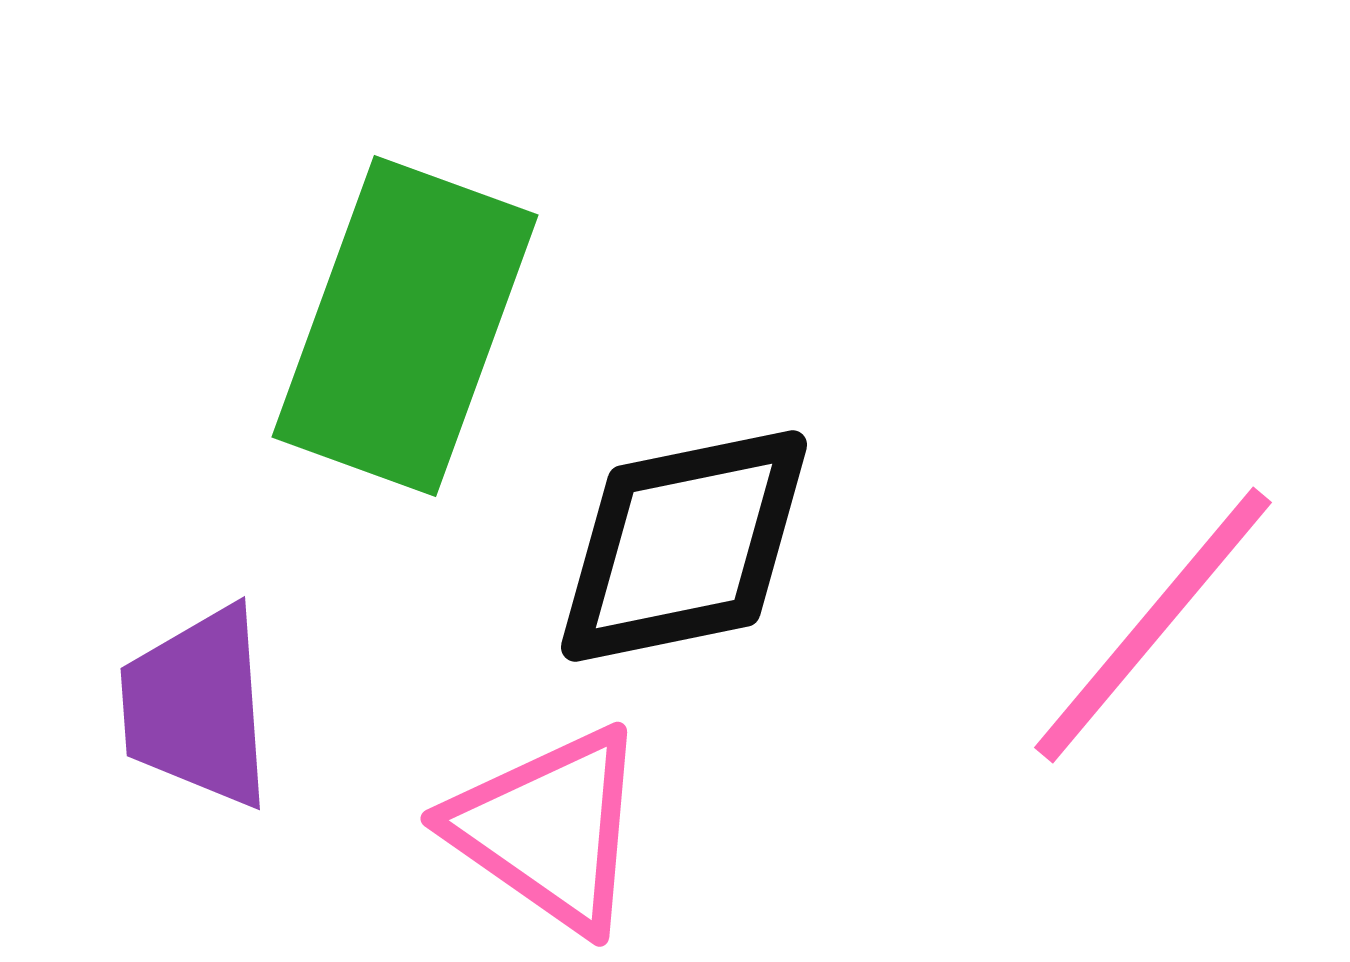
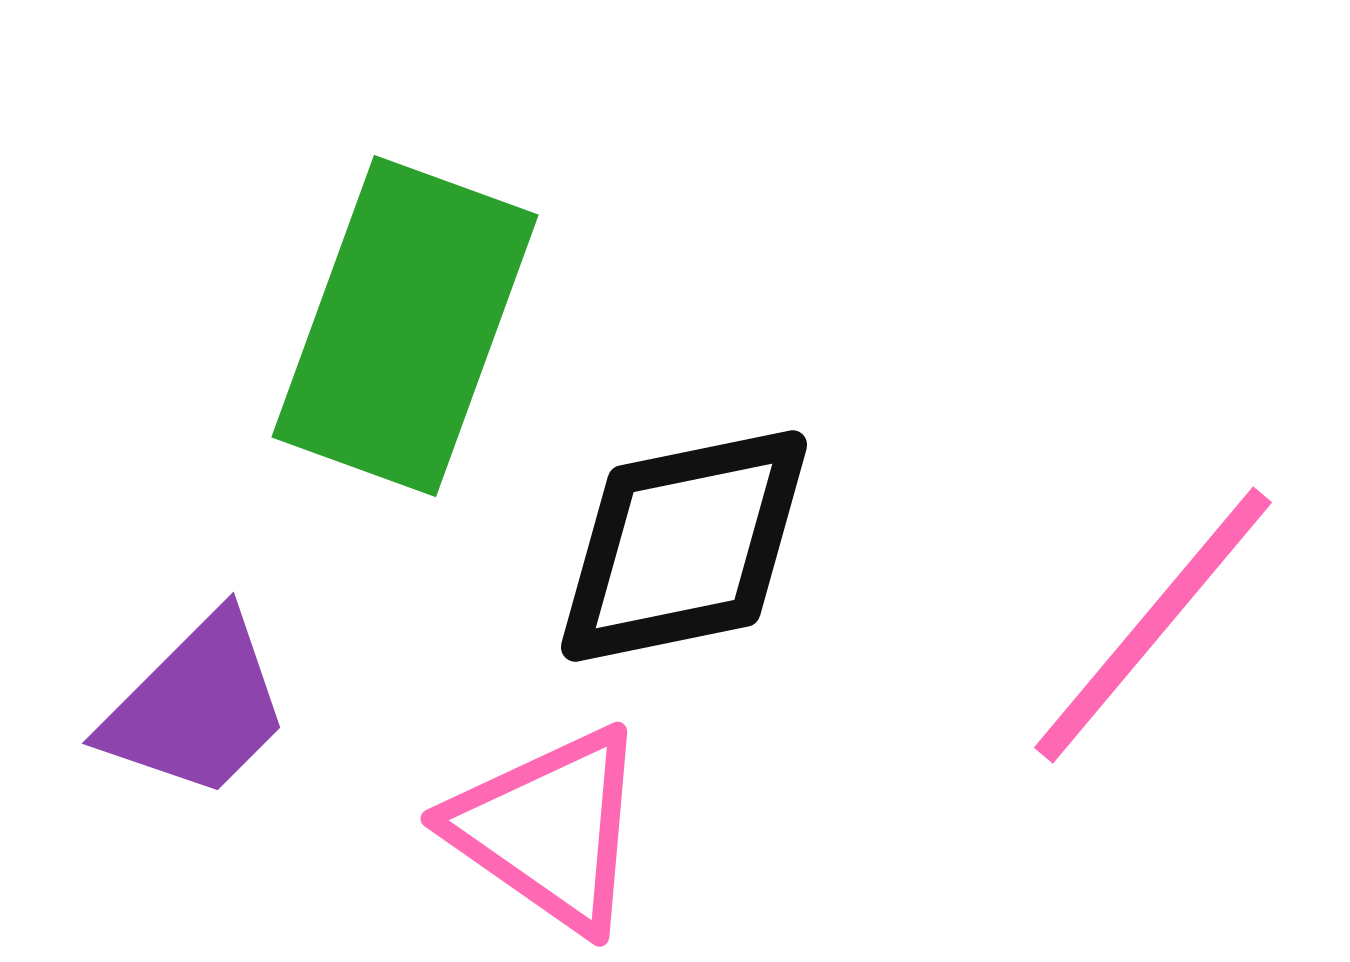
purple trapezoid: rotated 131 degrees counterclockwise
